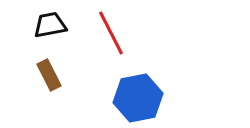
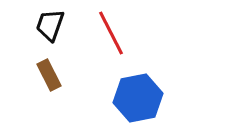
black trapezoid: rotated 60 degrees counterclockwise
